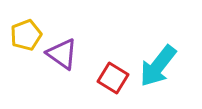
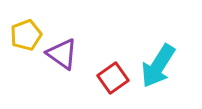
cyan arrow: rotated 6 degrees counterclockwise
red square: rotated 24 degrees clockwise
